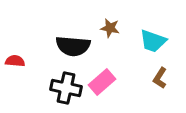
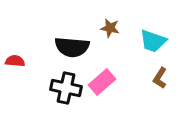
black semicircle: moved 1 px left, 1 px down
